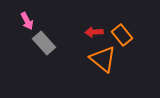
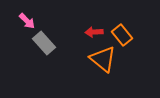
pink arrow: rotated 18 degrees counterclockwise
